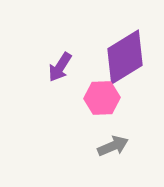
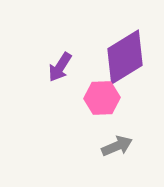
gray arrow: moved 4 px right
